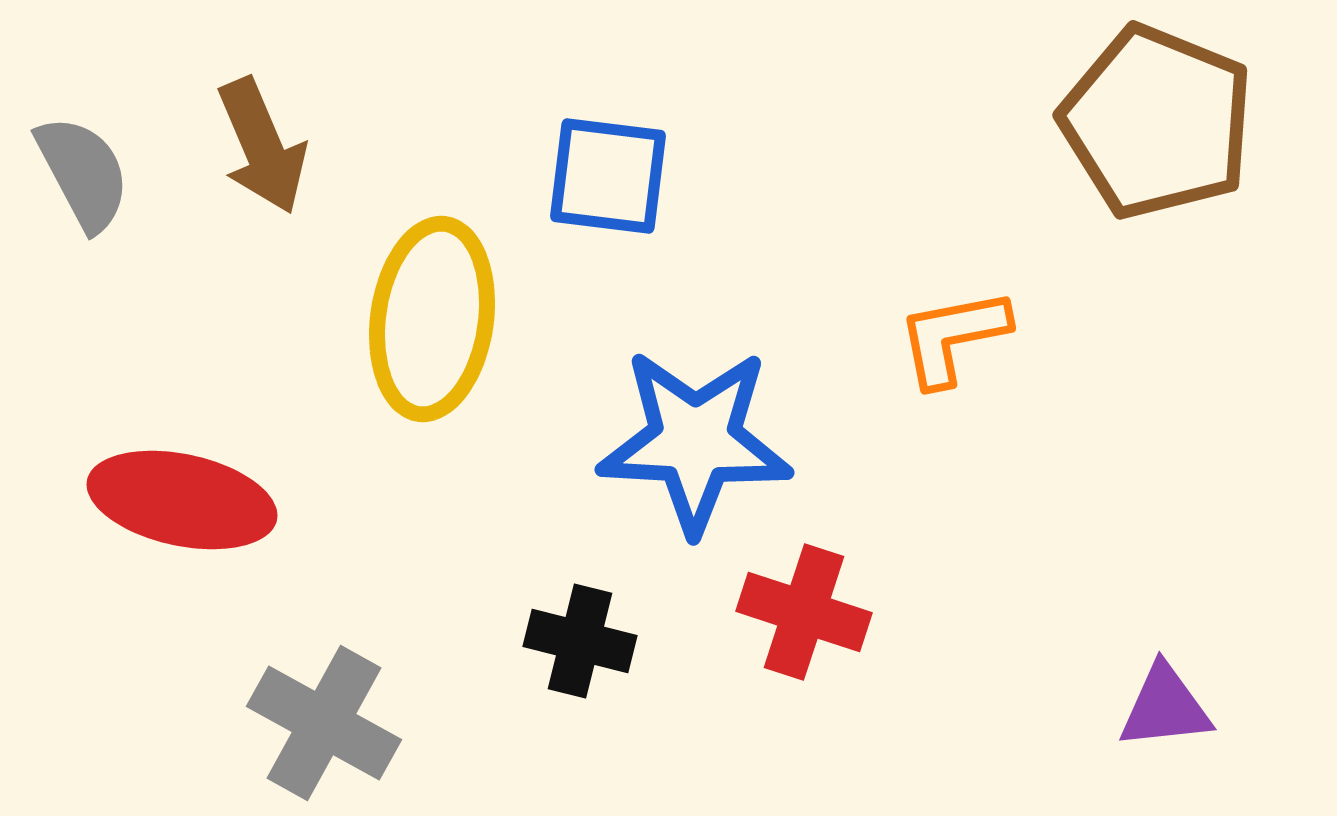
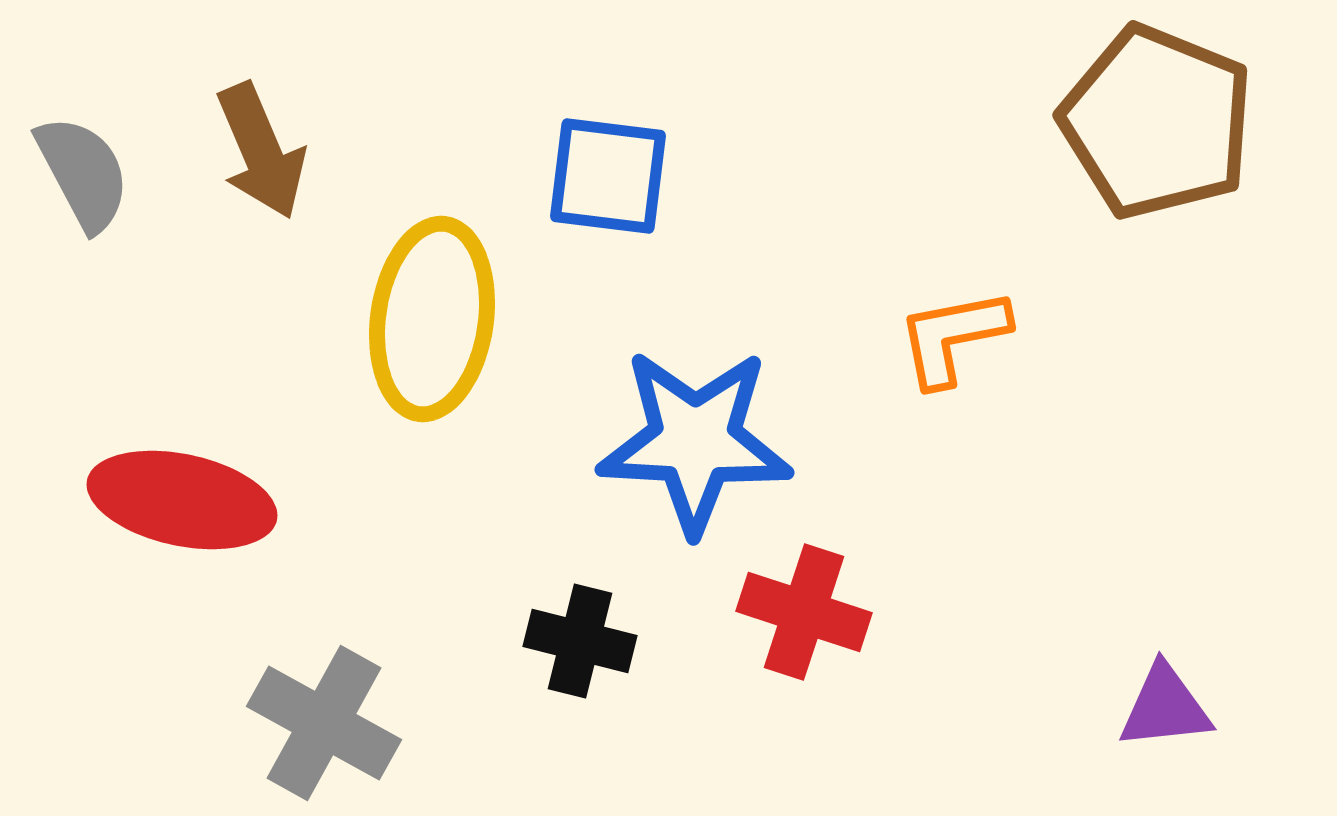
brown arrow: moved 1 px left, 5 px down
